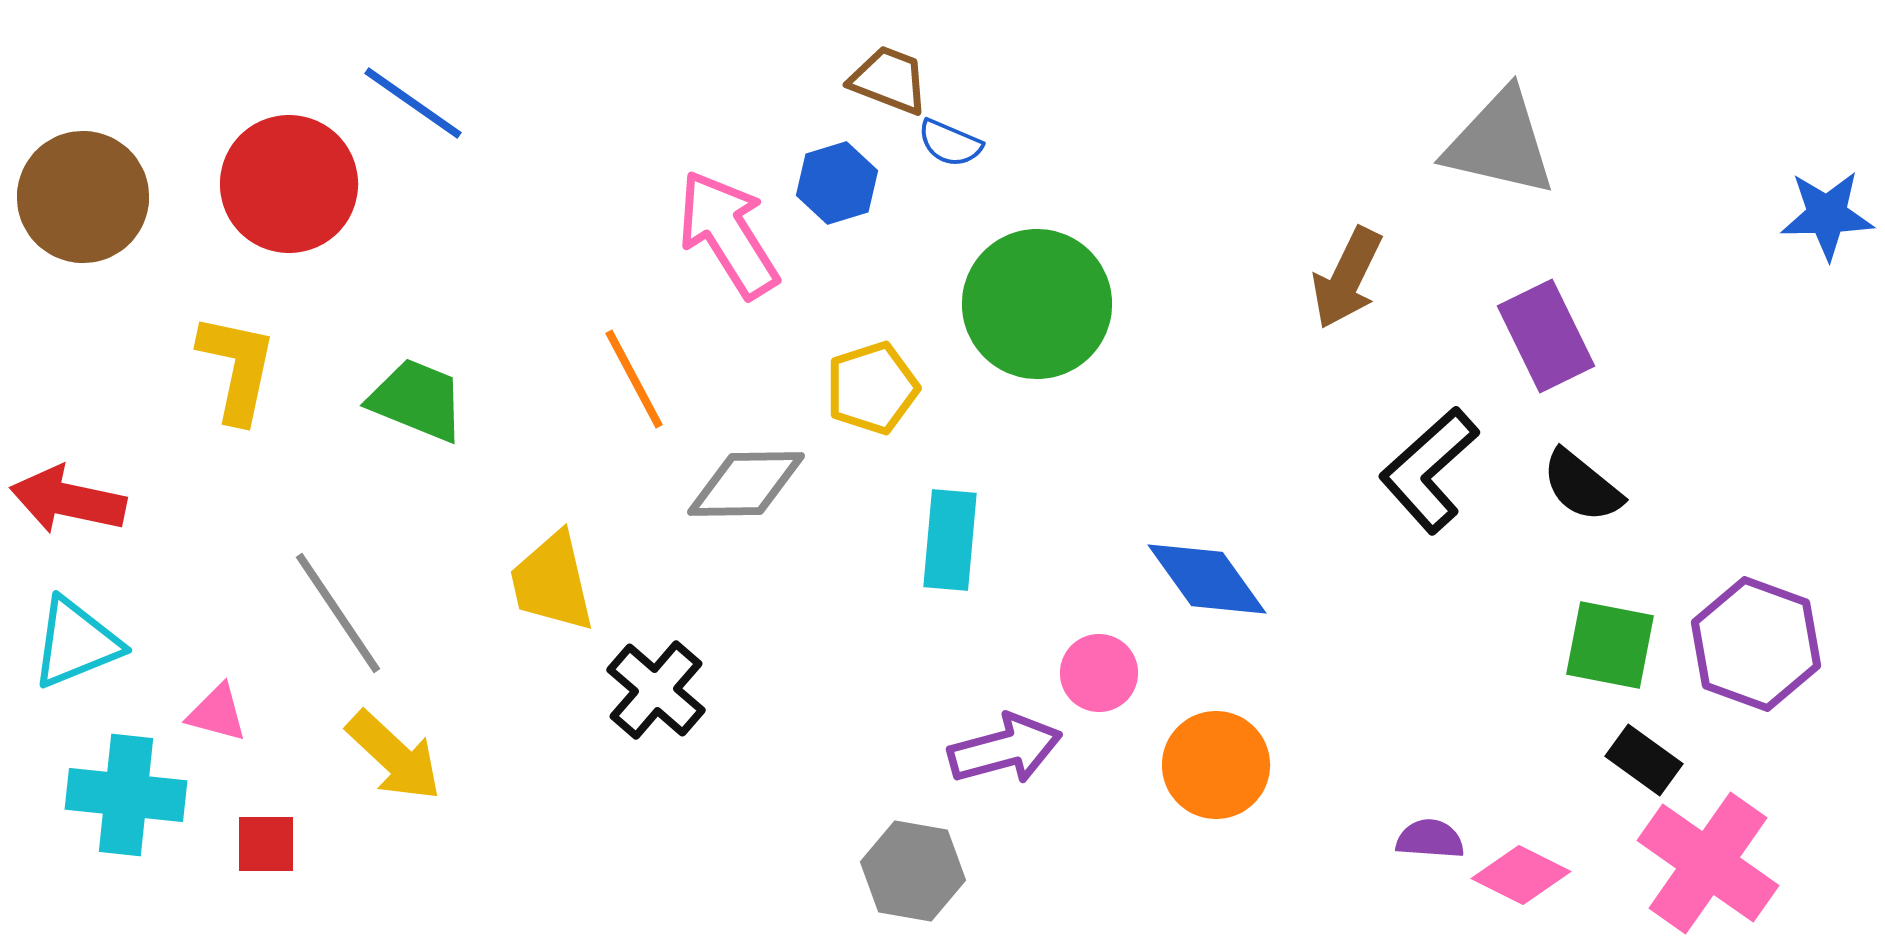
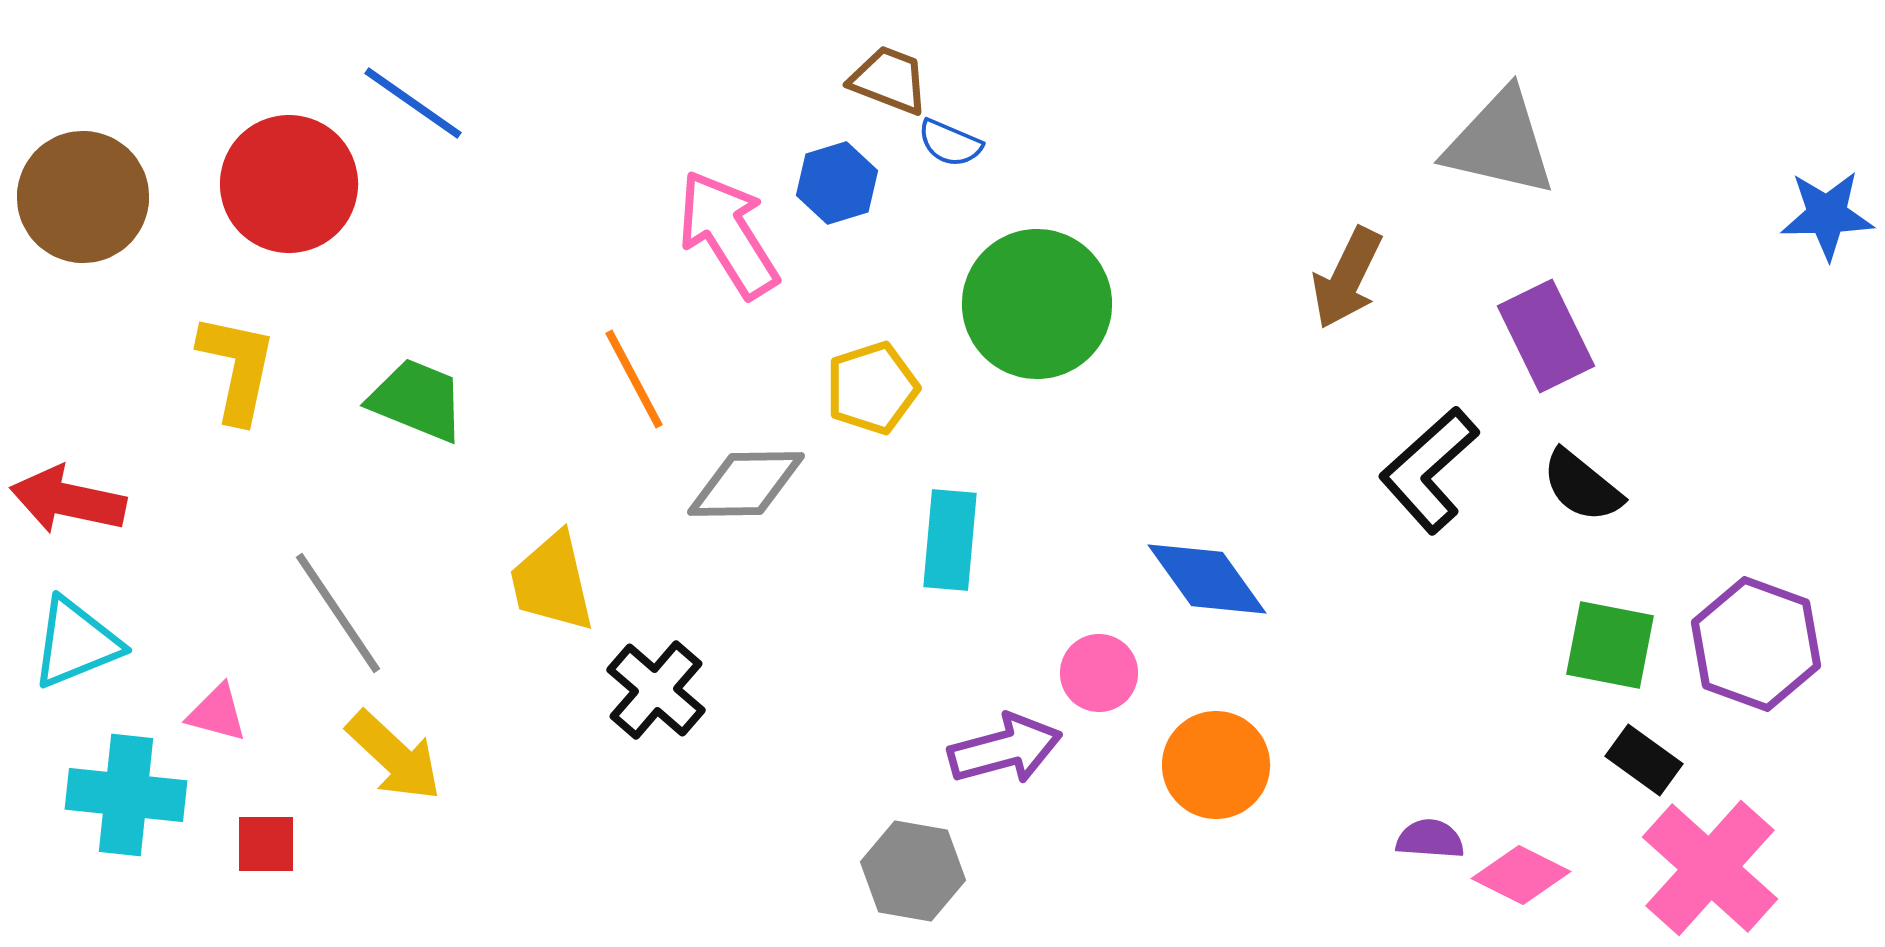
pink cross: moved 2 px right, 5 px down; rotated 7 degrees clockwise
